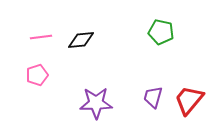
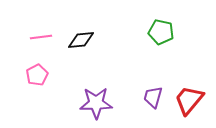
pink pentagon: rotated 10 degrees counterclockwise
